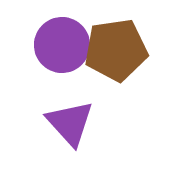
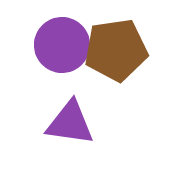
purple triangle: rotated 40 degrees counterclockwise
